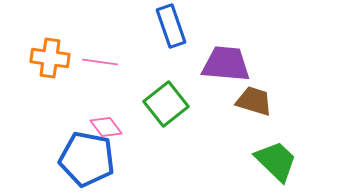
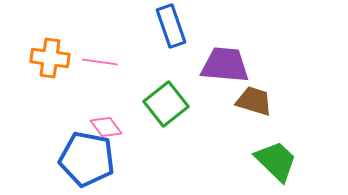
purple trapezoid: moved 1 px left, 1 px down
